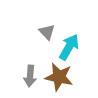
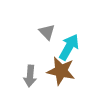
brown star: moved 2 px right, 6 px up
